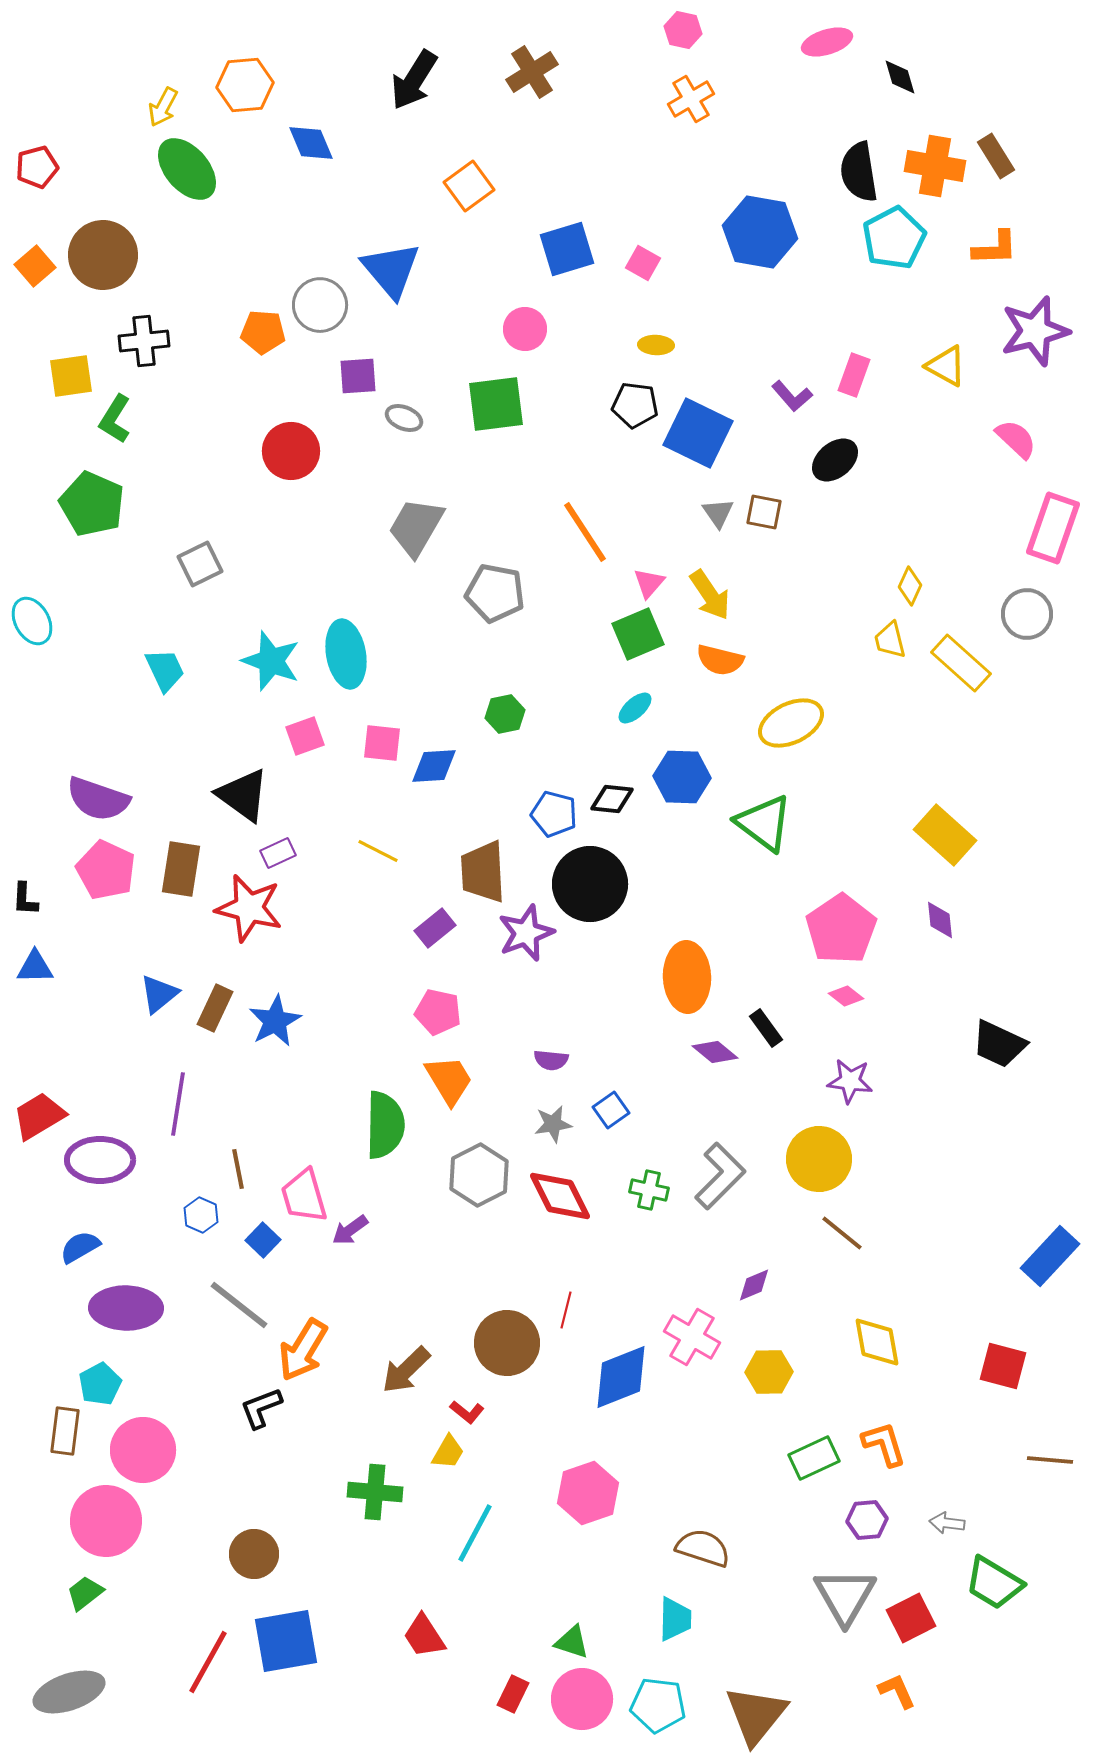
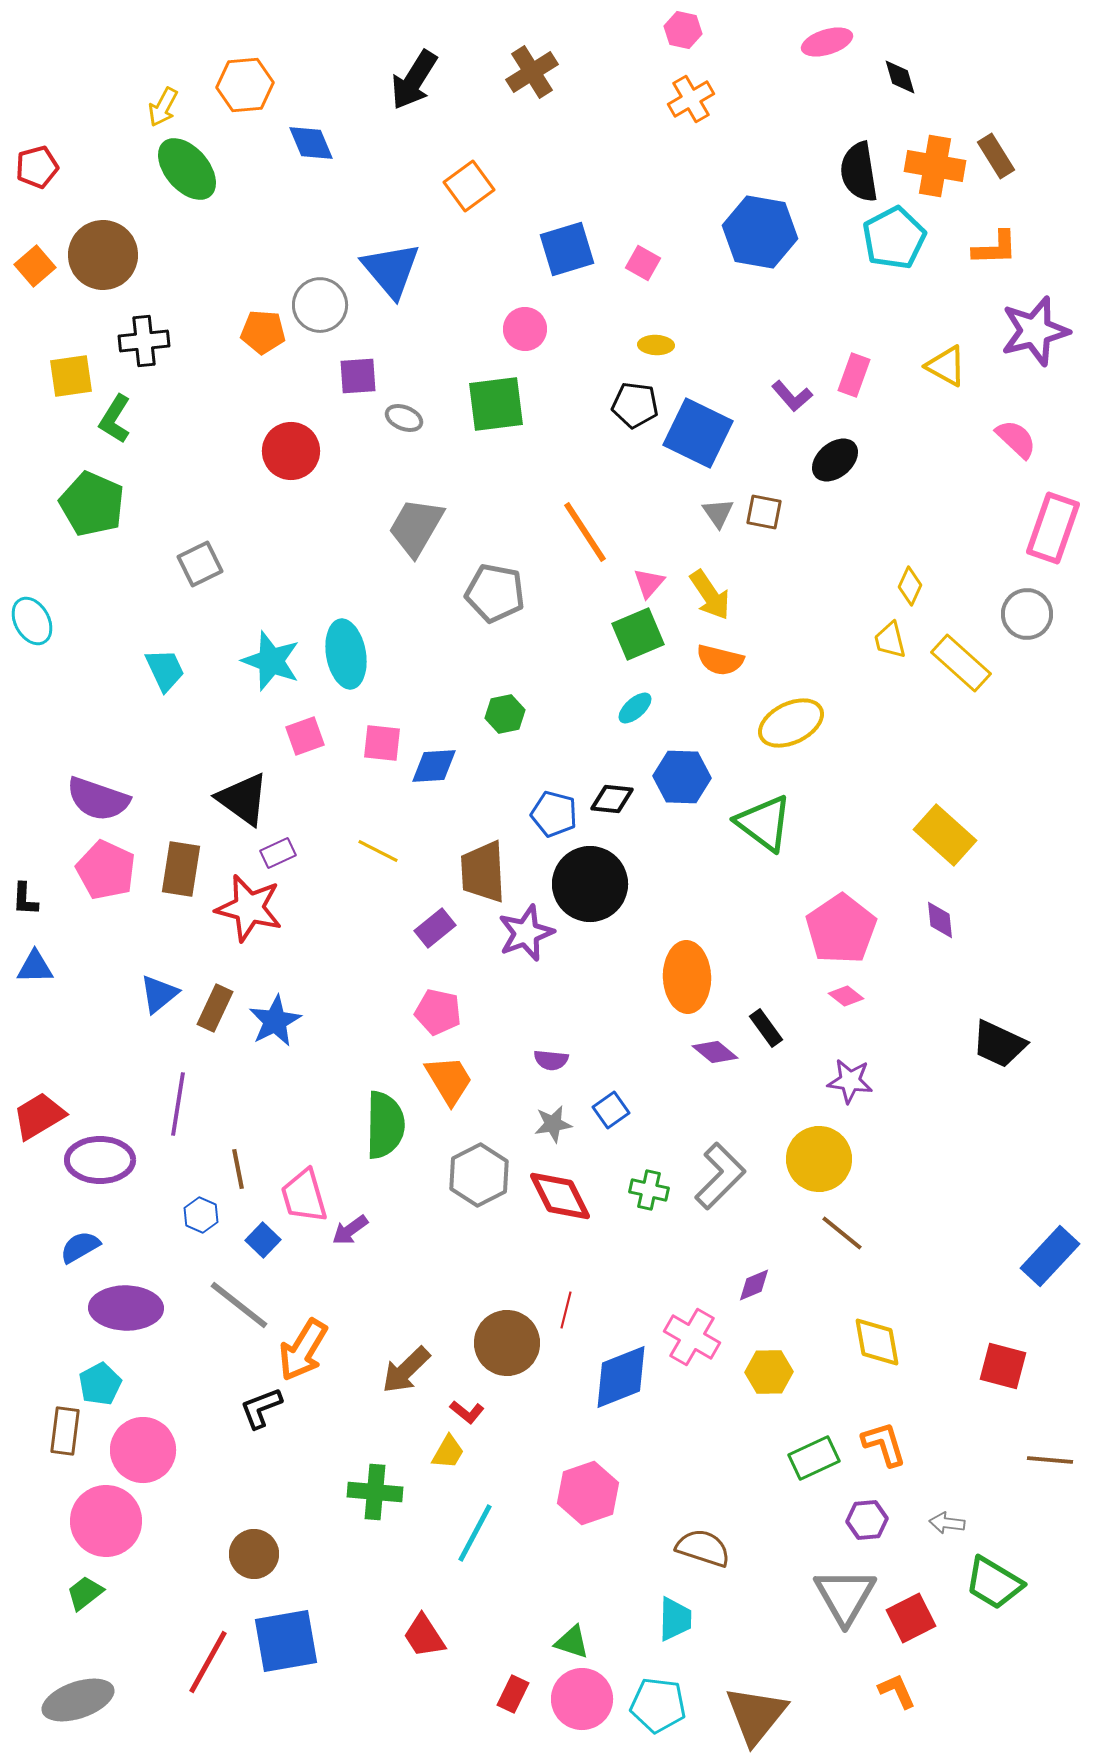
black triangle at (243, 795): moved 4 px down
gray ellipse at (69, 1692): moved 9 px right, 8 px down
